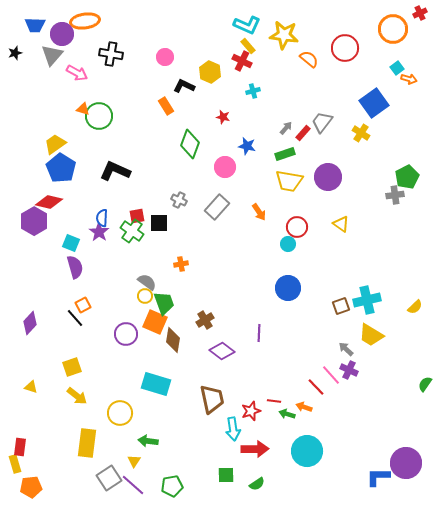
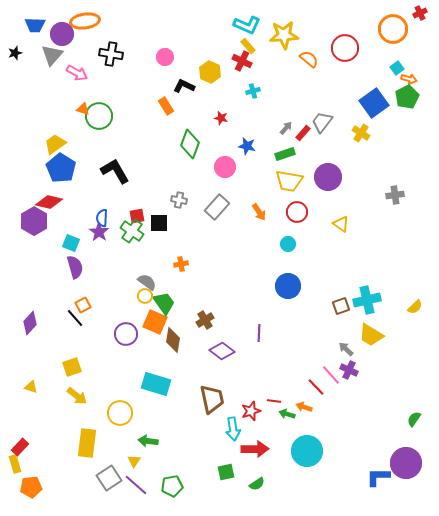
yellow star at (284, 35): rotated 12 degrees counterclockwise
red star at (223, 117): moved 2 px left, 1 px down
black L-shape at (115, 171): rotated 36 degrees clockwise
green pentagon at (407, 177): moved 80 px up
gray cross at (179, 200): rotated 14 degrees counterclockwise
red circle at (297, 227): moved 15 px up
blue circle at (288, 288): moved 2 px up
green trapezoid at (164, 303): rotated 15 degrees counterclockwise
green semicircle at (425, 384): moved 11 px left, 35 px down
red rectangle at (20, 447): rotated 36 degrees clockwise
green square at (226, 475): moved 3 px up; rotated 12 degrees counterclockwise
purple line at (133, 485): moved 3 px right
